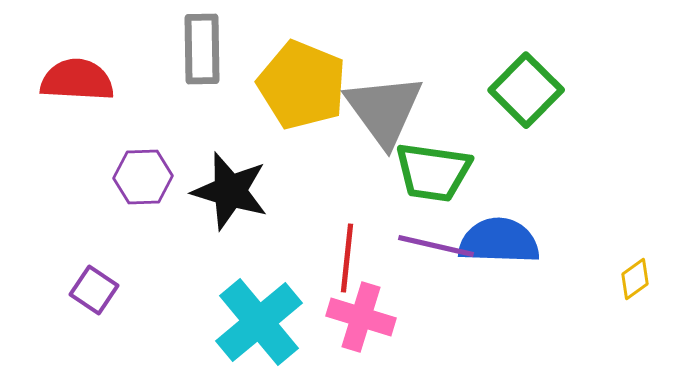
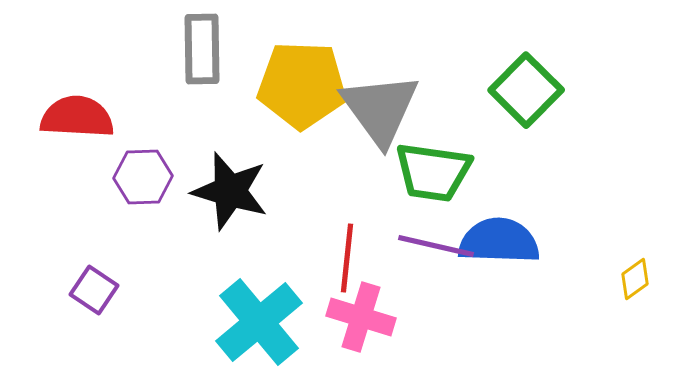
red semicircle: moved 37 px down
yellow pentagon: rotated 20 degrees counterclockwise
gray triangle: moved 4 px left, 1 px up
